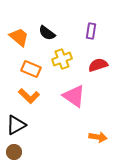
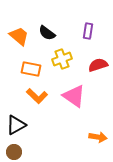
purple rectangle: moved 3 px left
orange trapezoid: moved 1 px up
orange rectangle: rotated 12 degrees counterclockwise
orange L-shape: moved 8 px right
